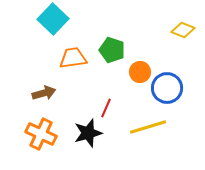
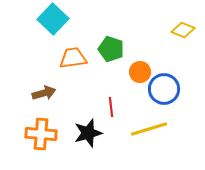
green pentagon: moved 1 px left, 1 px up
blue circle: moved 3 px left, 1 px down
red line: moved 5 px right, 1 px up; rotated 30 degrees counterclockwise
yellow line: moved 1 px right, 2 px down
orange cross: rotated 20 degrees counterclockwise
